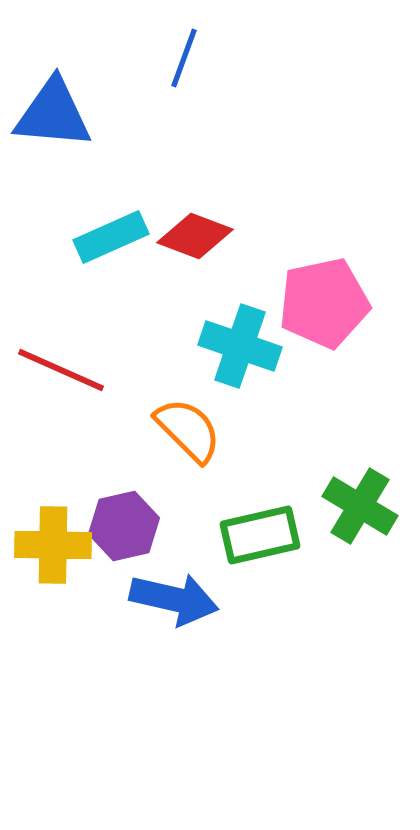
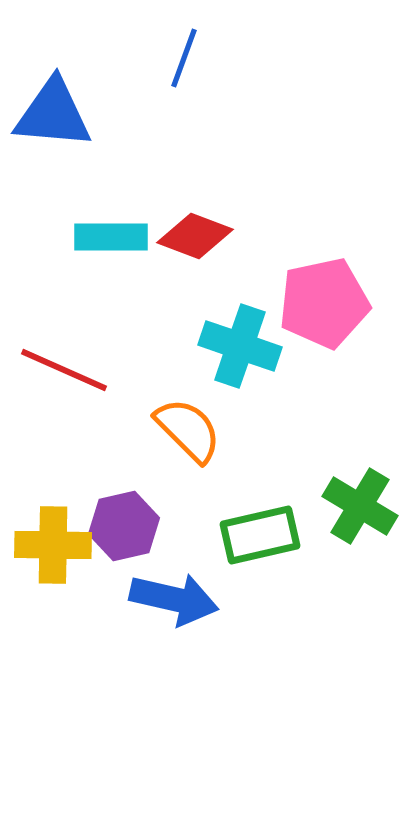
cyan rectangle: rotated 24 degrees clockwise
red line: moved 3 px right
